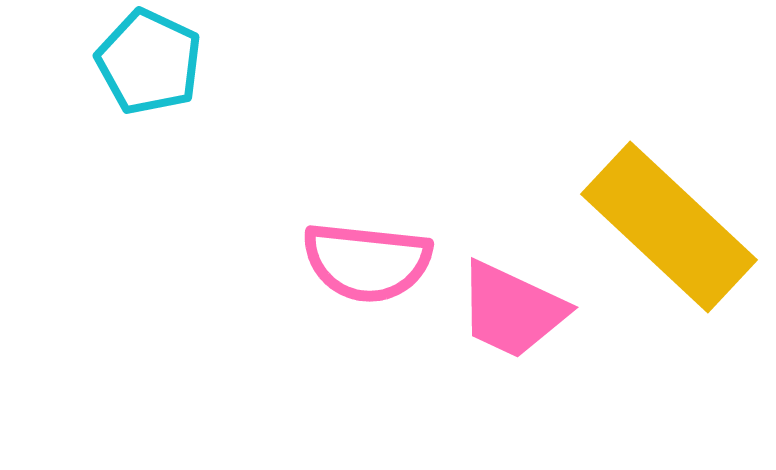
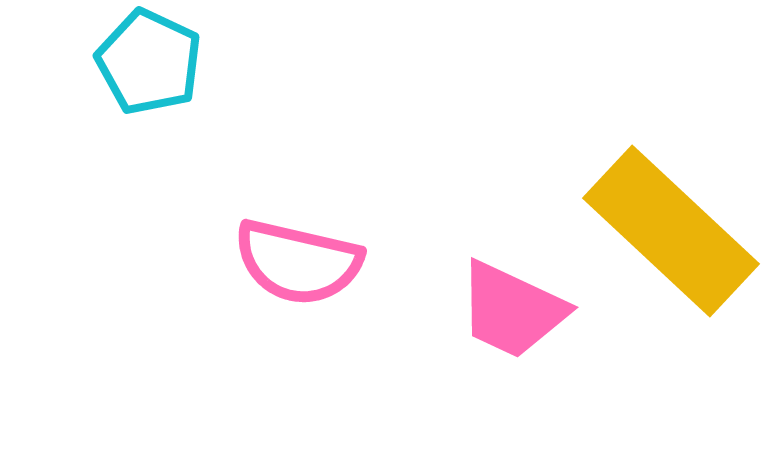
yellow rectangle: moved 2 px right, 4 px down
pink semicircle: moved 69 px left; rotated 7 degrees clockwise
